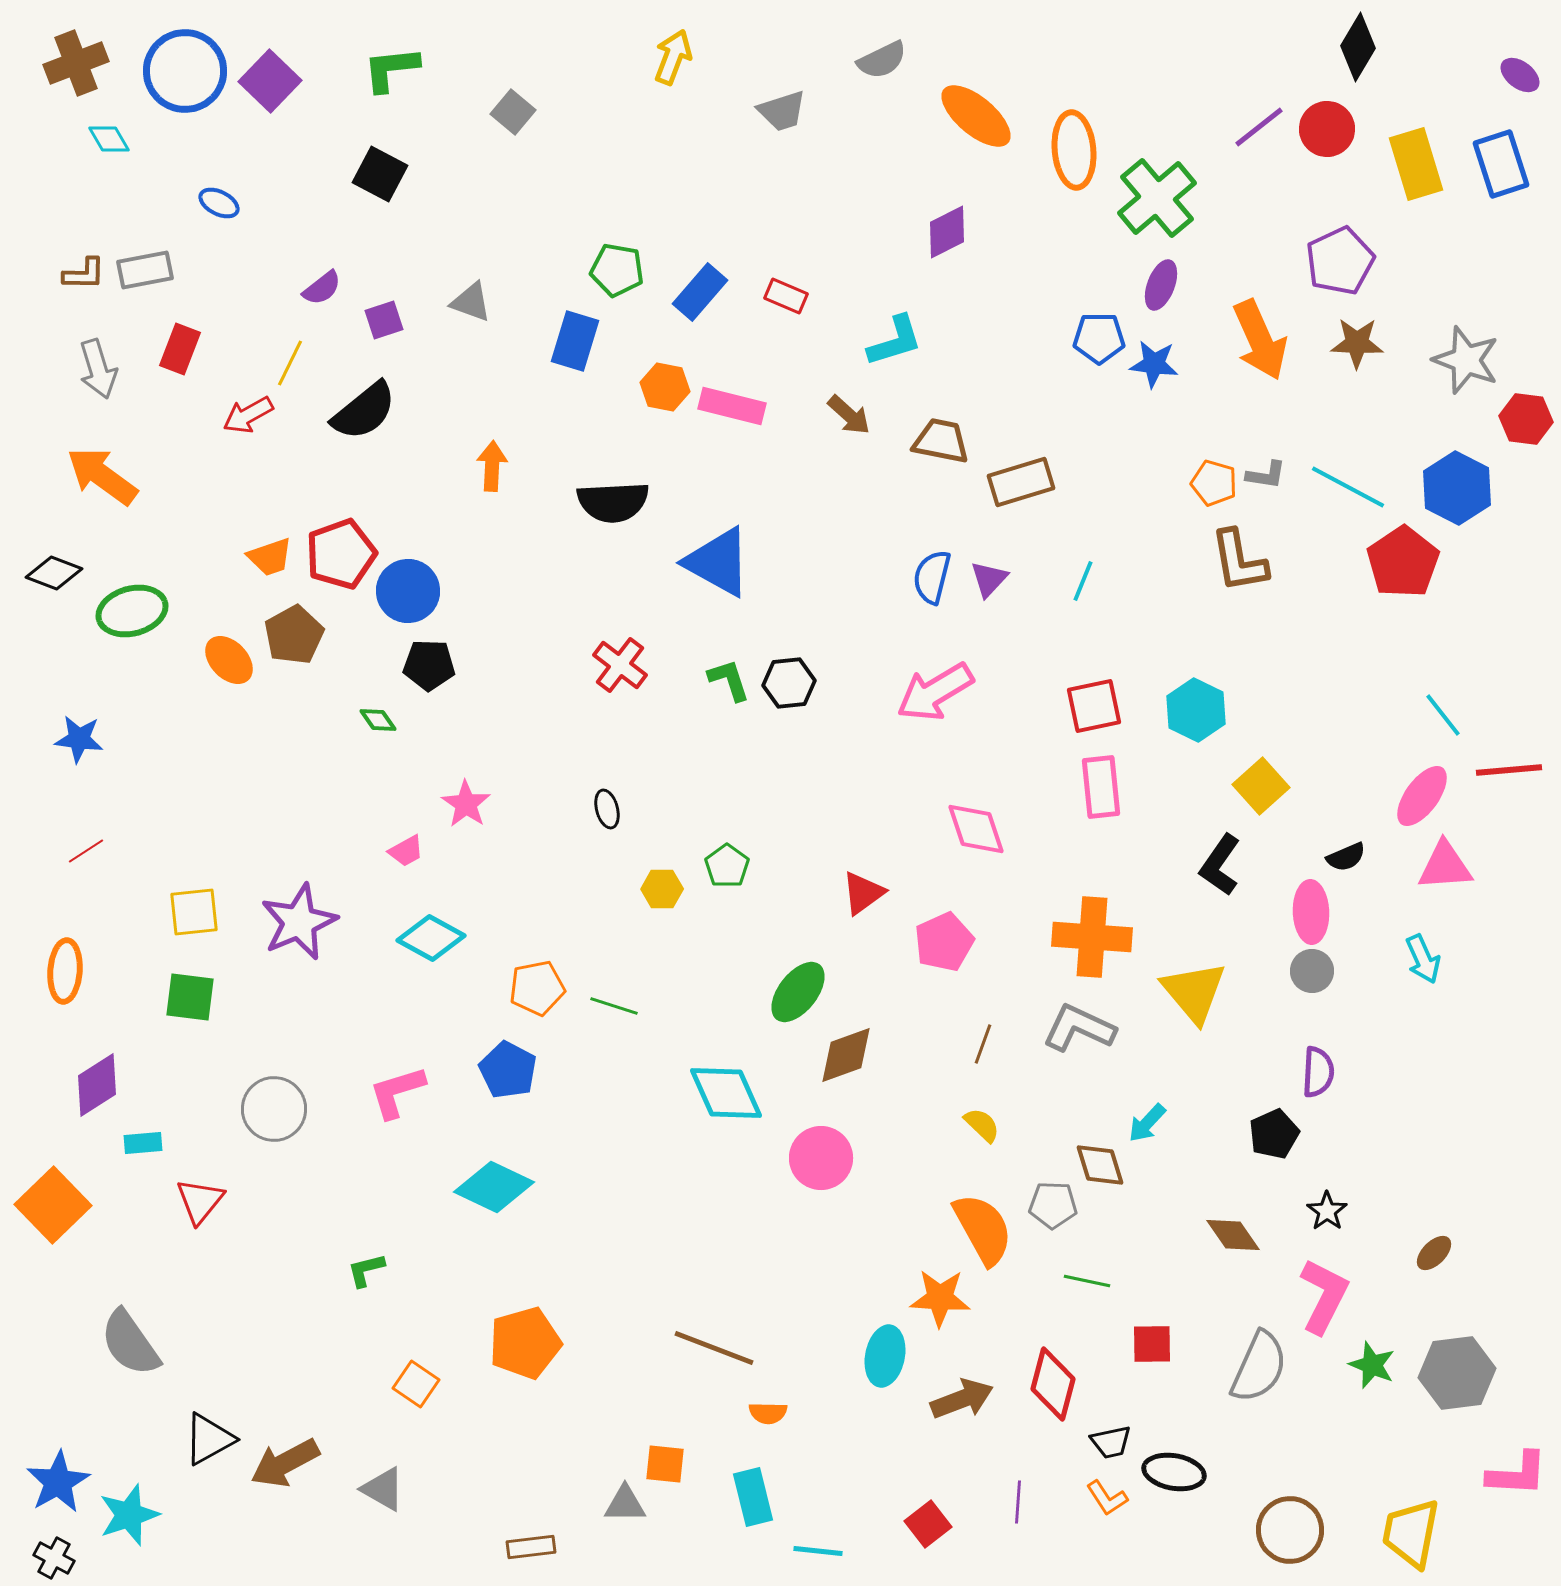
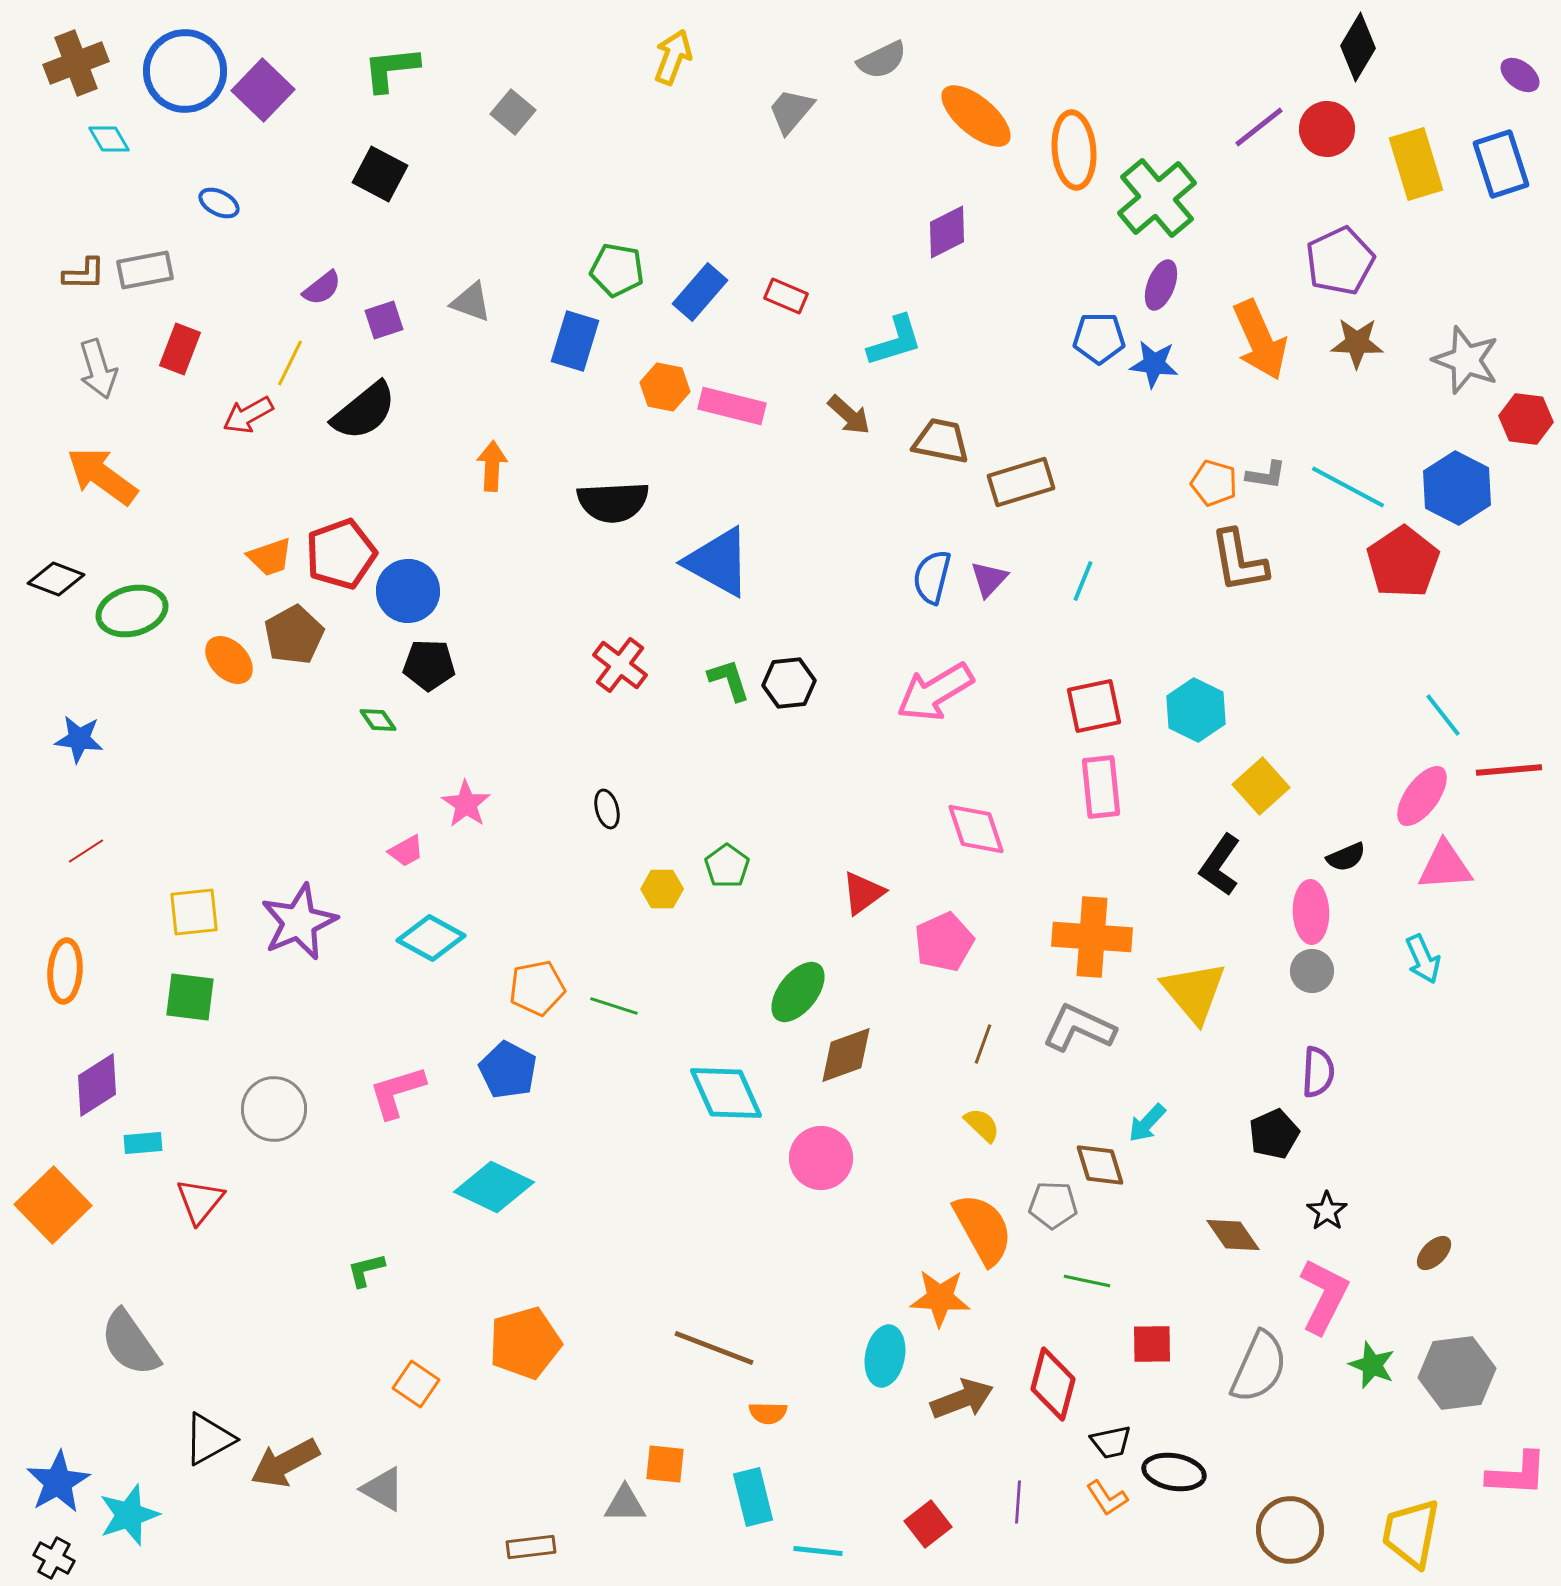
purple square at (270, 81): moved 7 px left, 9 px down
gray trapezoid at (782, 111): moved 9 px right; rotated 148 degrees clockwise
black diamond at (54, 573): moved 2 px right, 6 px down
